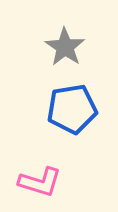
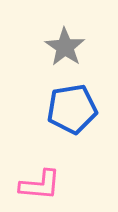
pink L-shape: moved 3 px down; rotated 12 degrees counterclockwise
